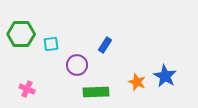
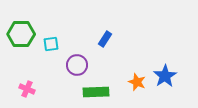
blue rectangle: moved 6 px up
blue star: rotated 10 degrees clockwise
